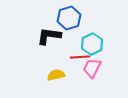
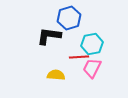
cyan hexagon: rotated 15 degrees clockwise
red line: moved 1 px left
yellow semicircle: rotated 18 degrees clockwise
